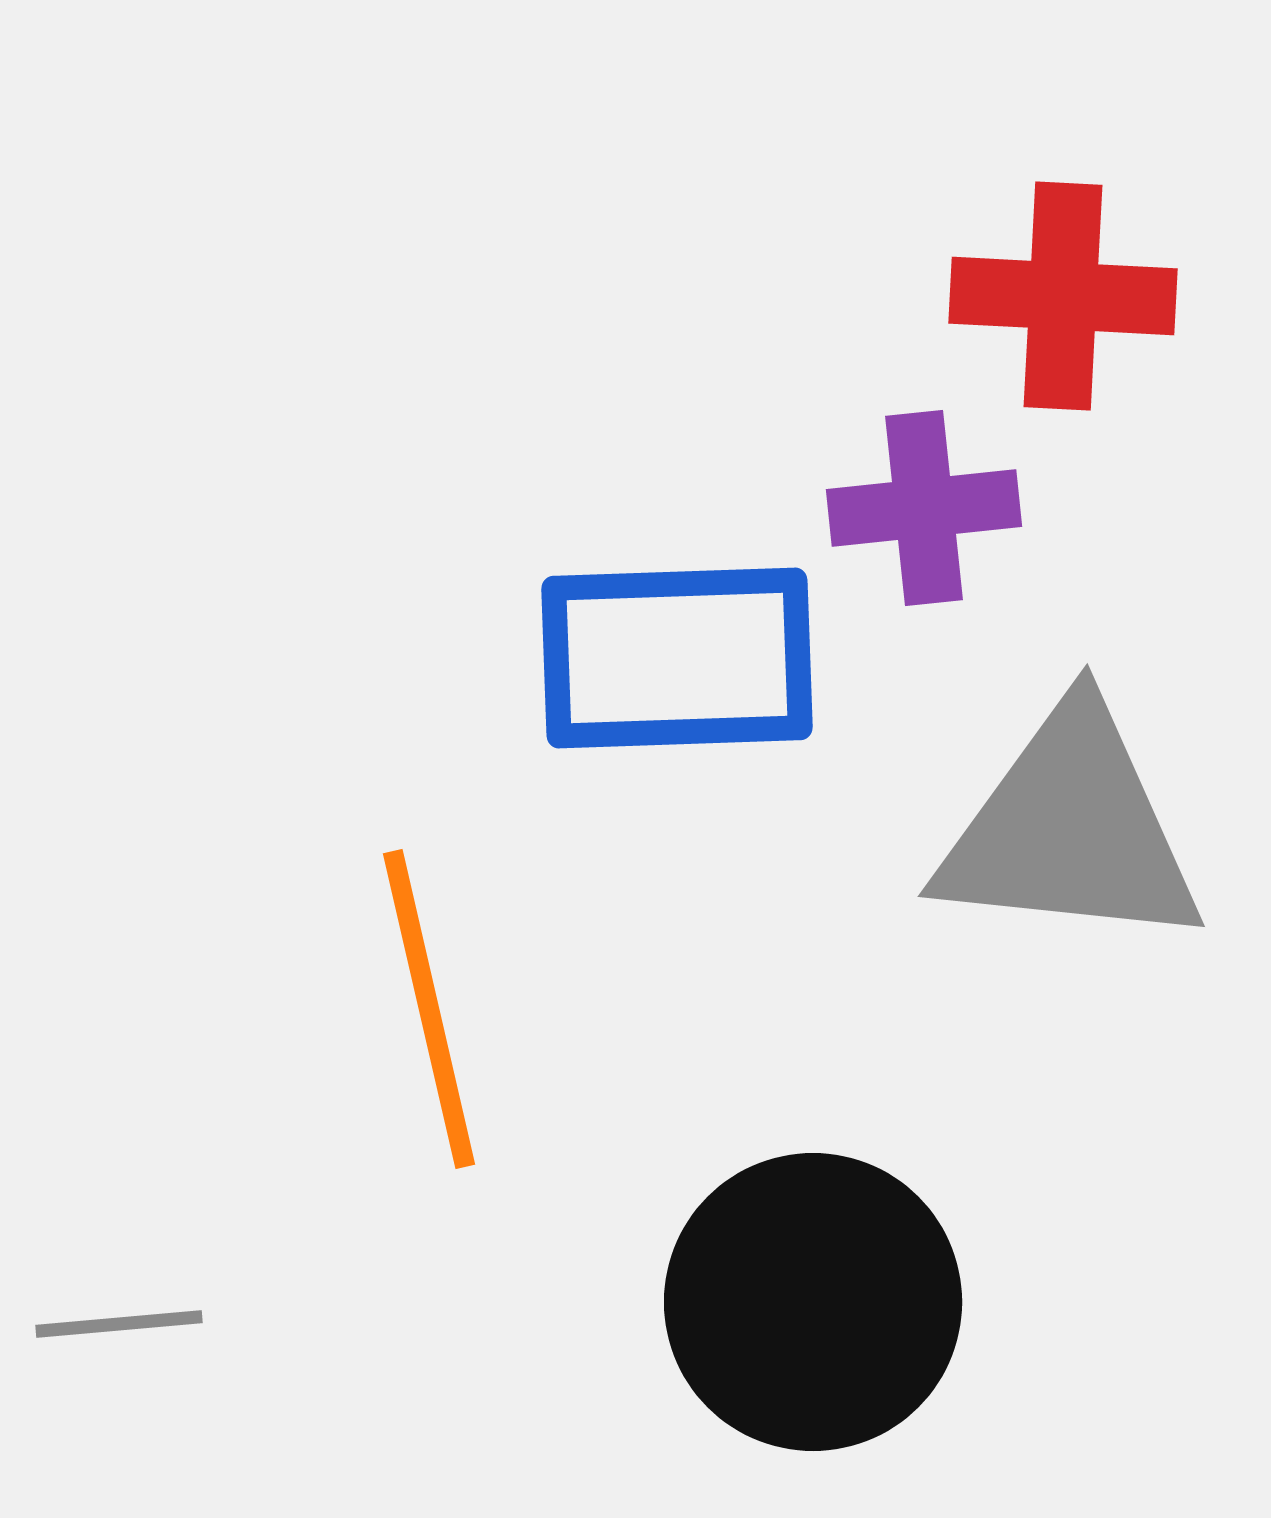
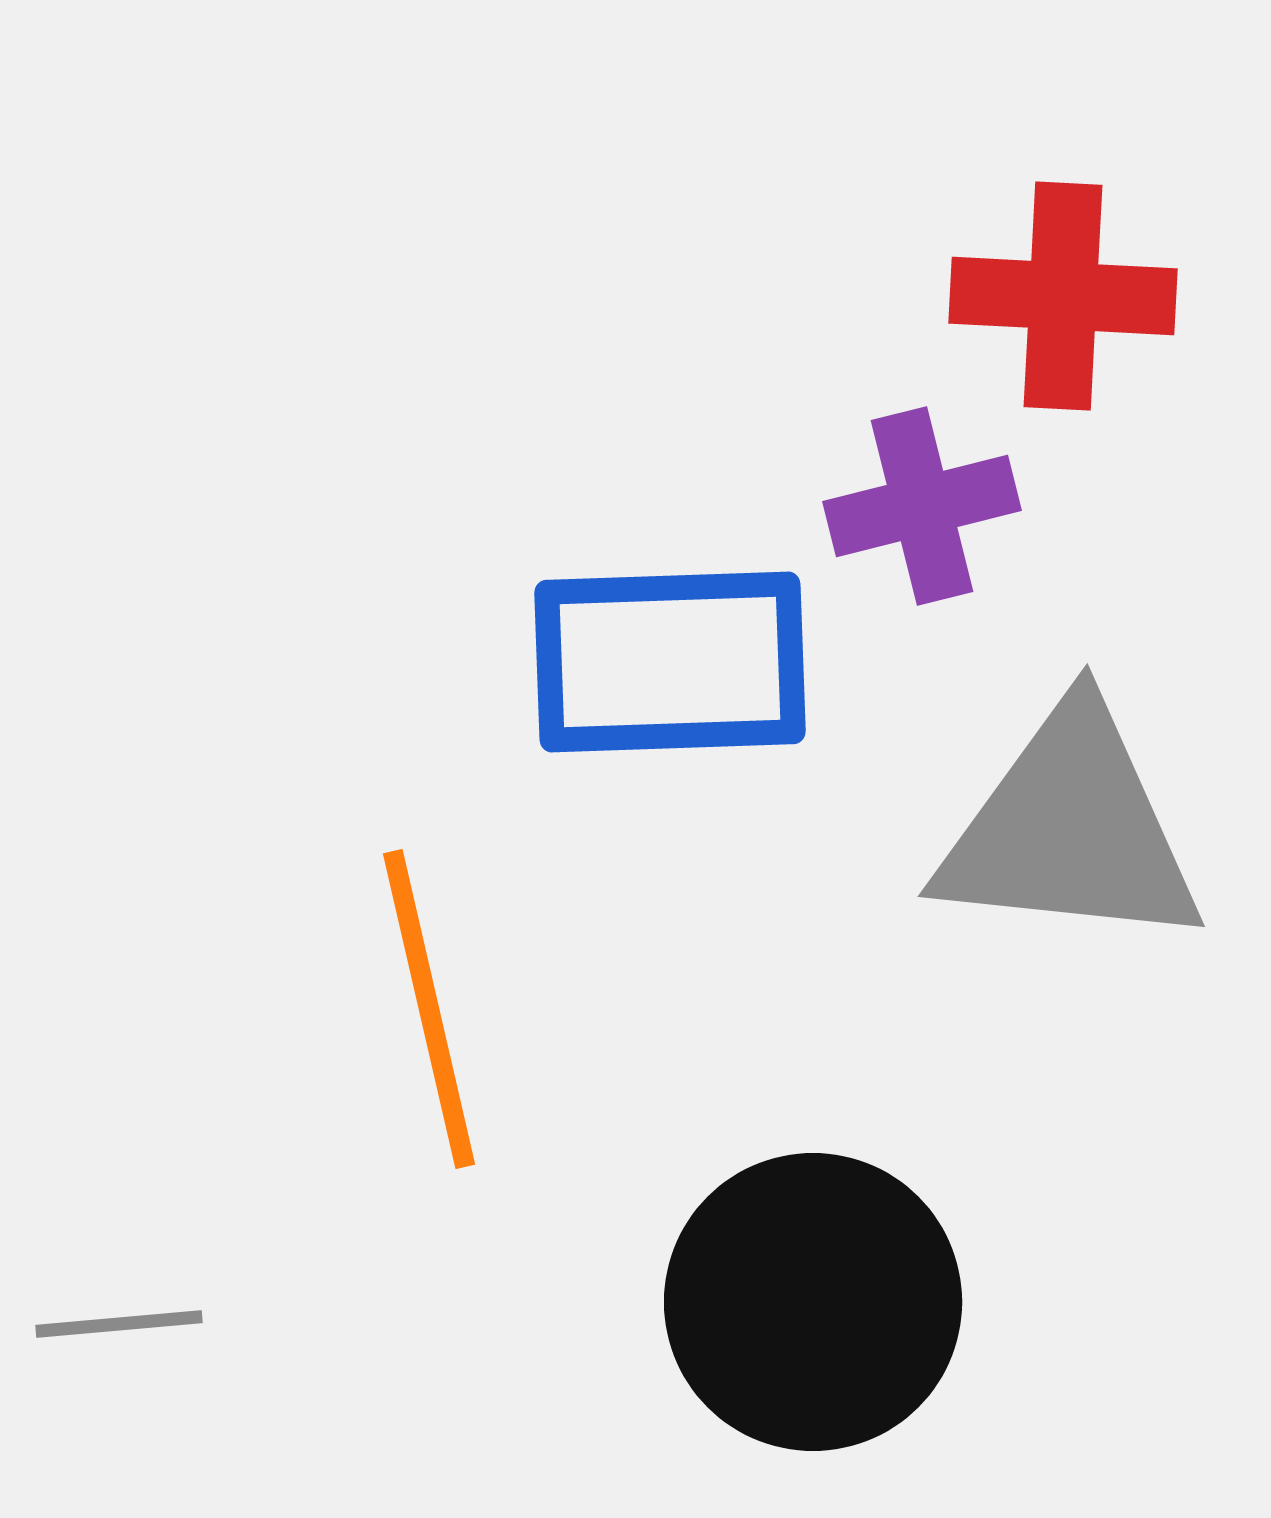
purple cross: moved 2 px left, 2 px up; rotated 8 degrees counterclockwise
blue rectangle: moved 7 px left, 4 px down
